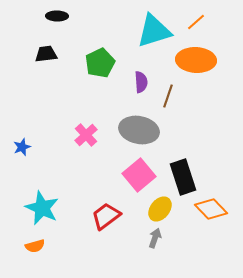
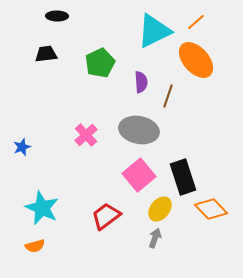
cyan triangle: rotated 9 degrees counterclockwise
orange ellipse: rotated 45 degrees clockwise
